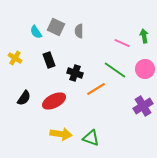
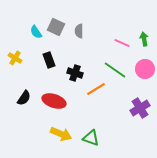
green arrow: moved 3 px down
red ellipse: rotated 45 degrees clockwise
purple cross: moved 3 px left, 2 px down
yellow arrow: rotated 15 degrees clockwise
